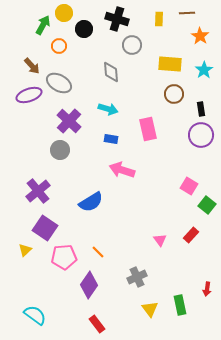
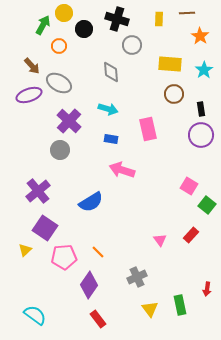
red rectangle at (97, 324): moved 1 px right, 5 px up
